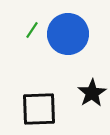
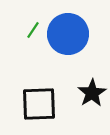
green line: moved 1 px right
black square: moved 5 px up
